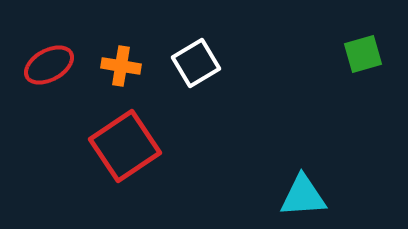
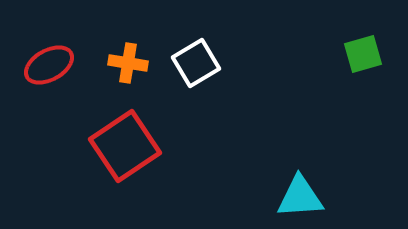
orange cross: moved 7 px right, 3 px up
cyan triangle: moved 3 px left, 1 px down
